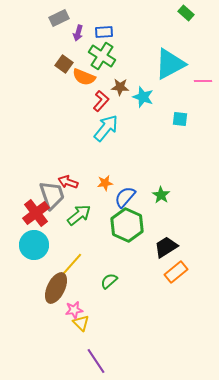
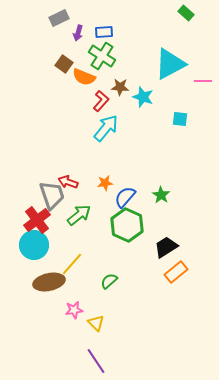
red cross: moved 1 px right, 7 px down
brown ellipse: moved 7 px left, 6 px up; rotated 52 degrees clockwise
yellow triangle: moved 15 px right
